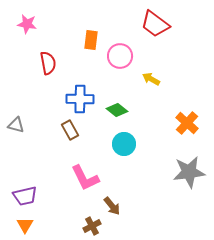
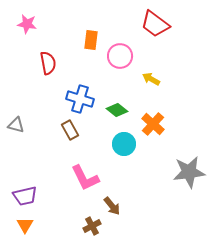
blue cross: rotated 16 degrees clockwise
orange cross: moved 34 px left, 1 px down
